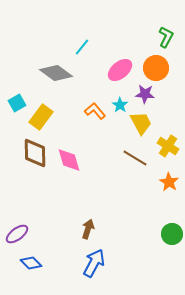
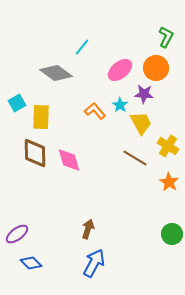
purple star: moved 1 px left
yellow rectangle: rotated 35 degrees counterclockwise
